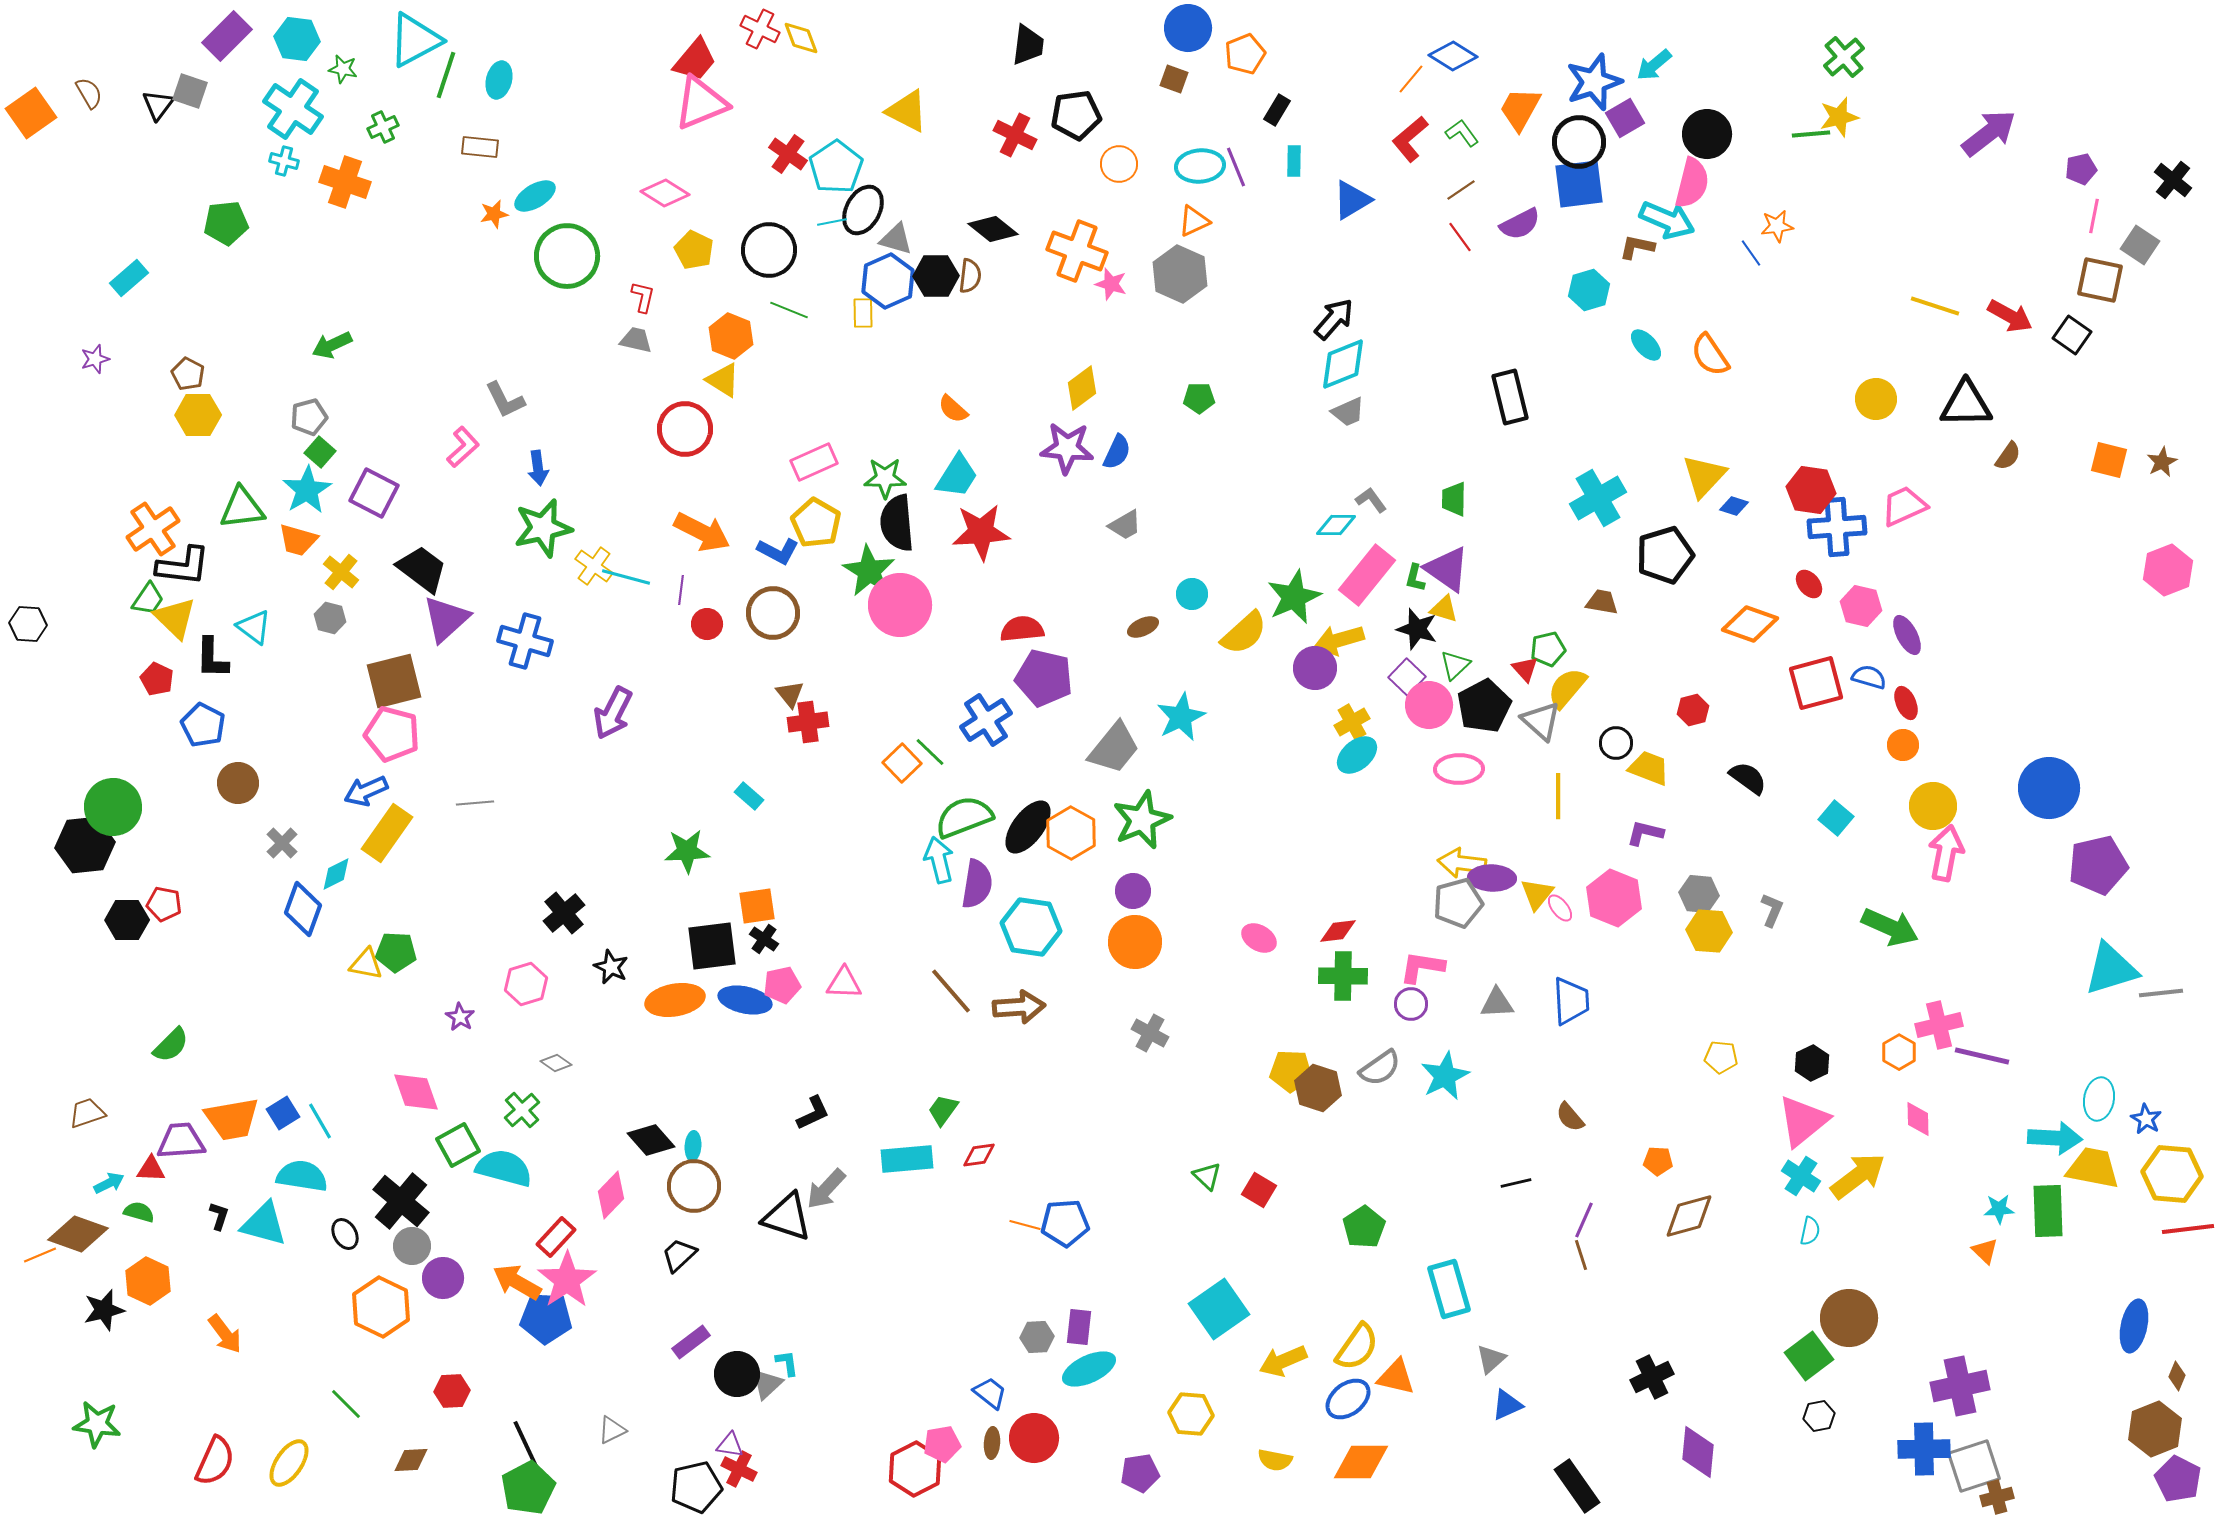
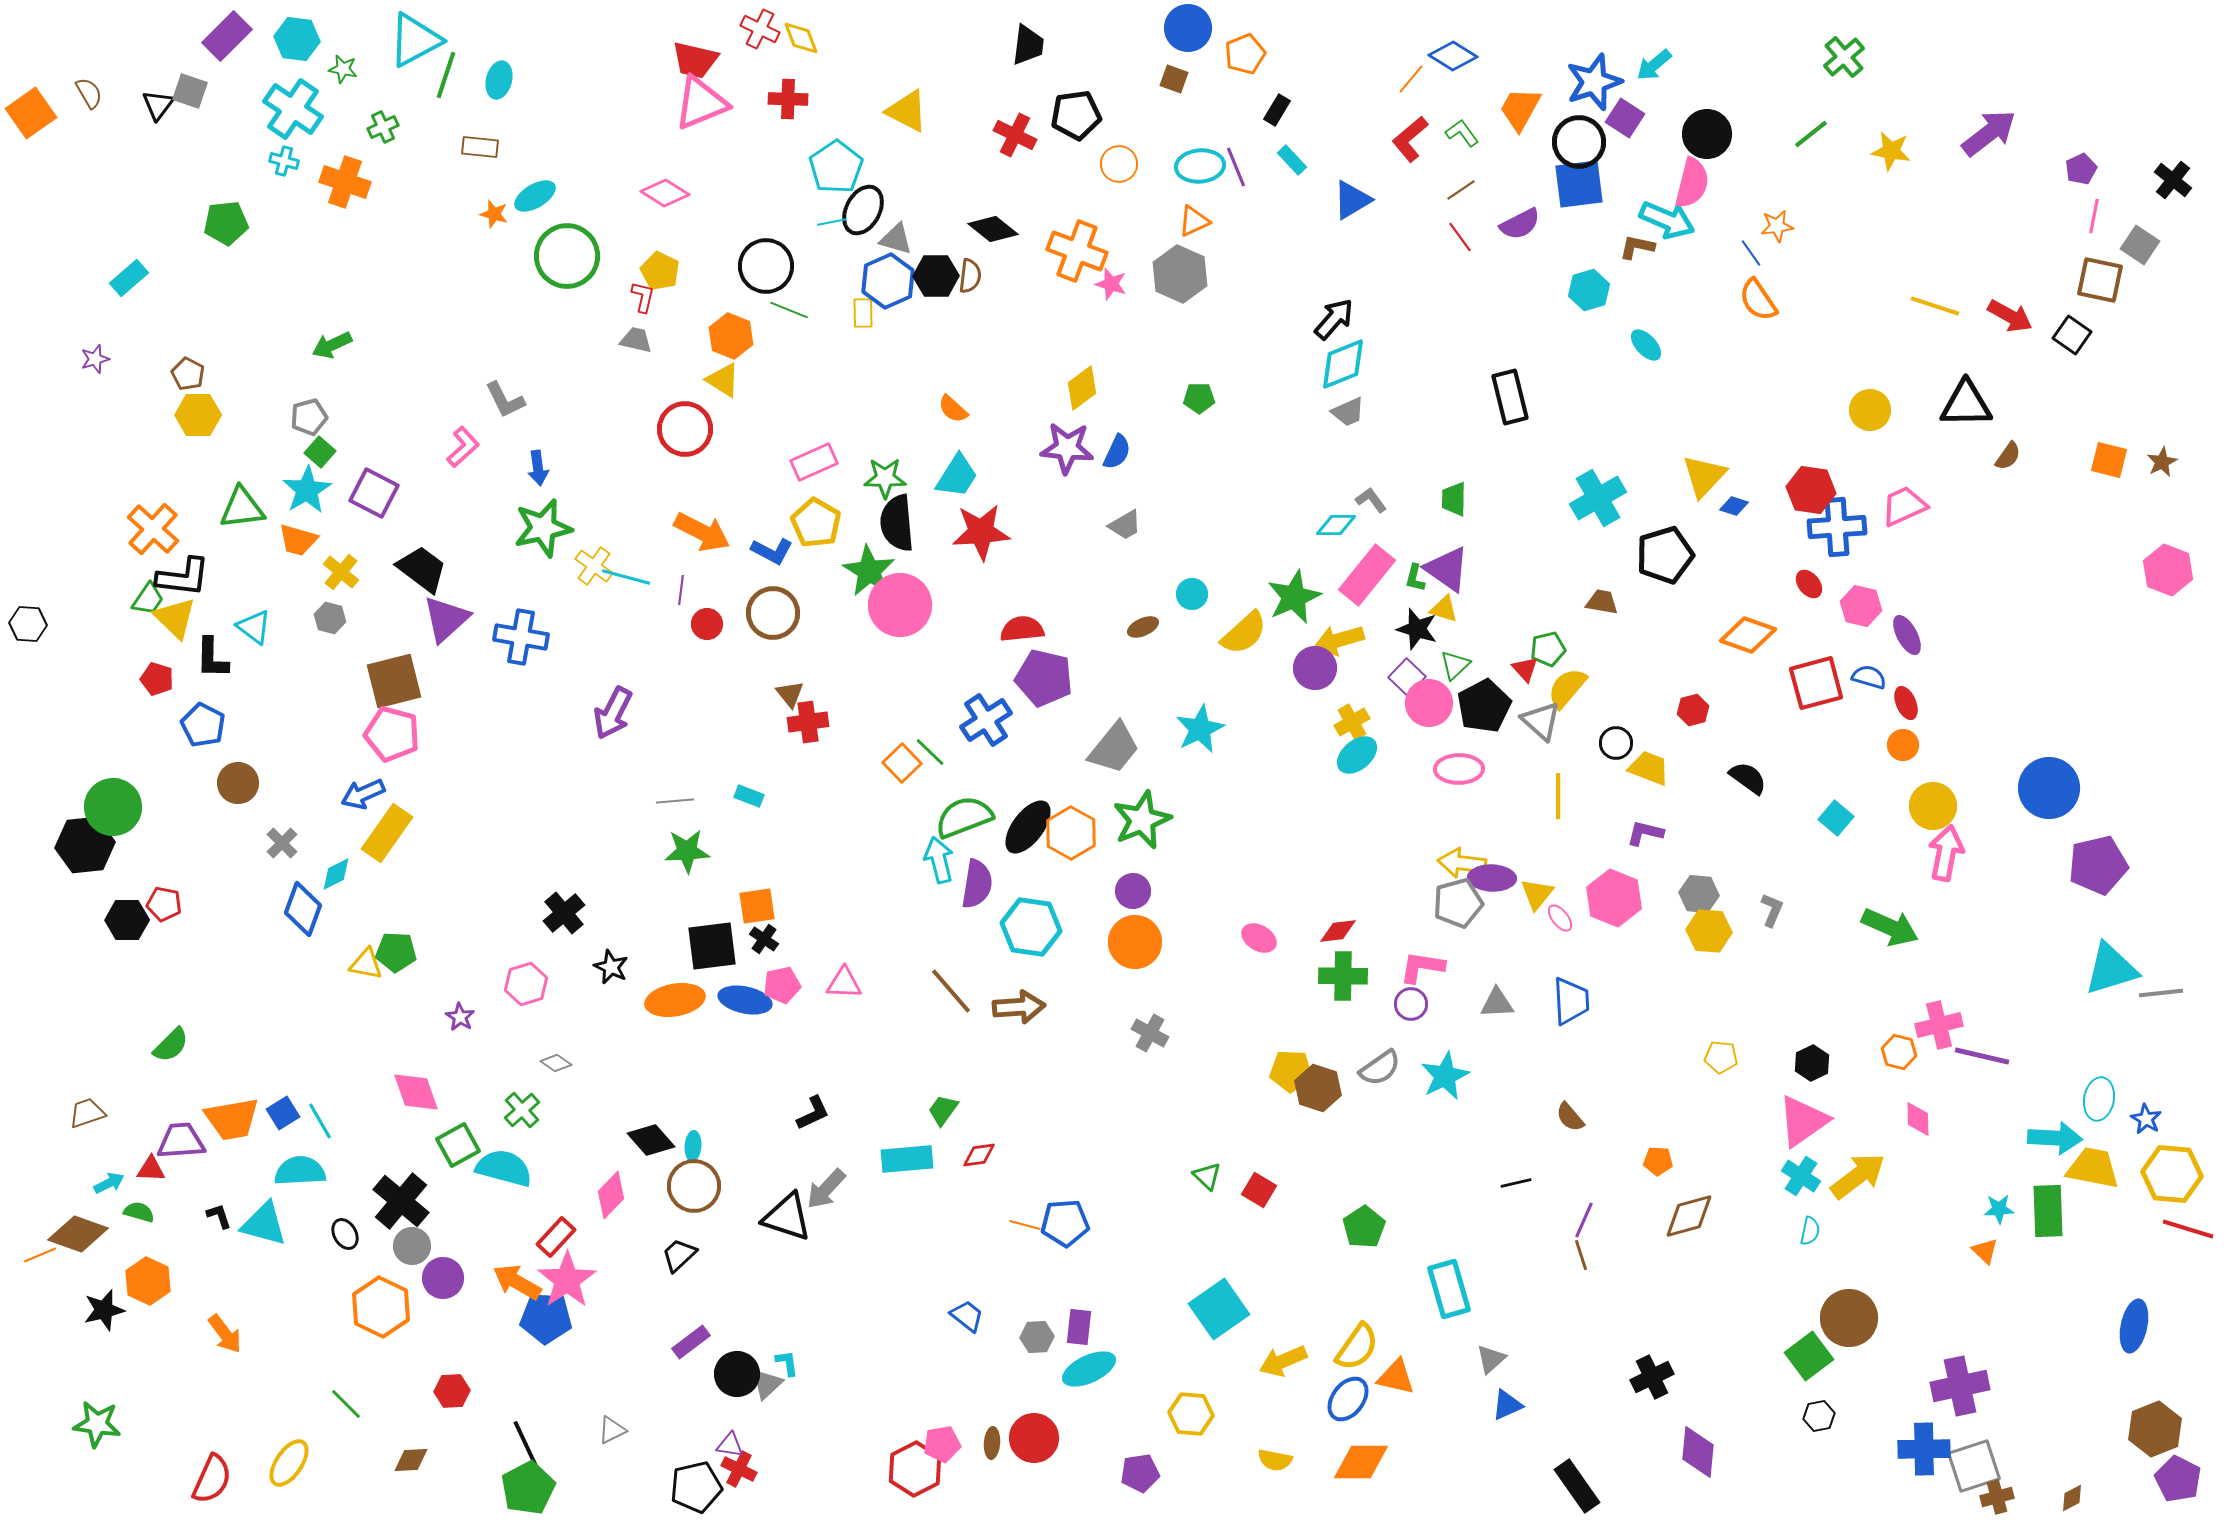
red trapezoid at (695, 60): rotated 63 degrees clockwise
yellow star at (1839, 117): moved 52 px right, 34 px down; rotated 24 degrees clockwise
purple square at (1625, 118): rotated 27 degrees counterclockwise
green line at (1811, 134): rotated 33 degrees counterclockwise
red cross at (788, 154): moved 55 px up; rotated 33 degrees counterclockwise
cyan rectangle at (1294, 161): moved 2 px left, 1 px up; rotated 44 degrees counterclockwise
purple pentagon at (2081, 169): rotated 12 degrees counterclockwise
orange star at (494, 214): rotated 28 degrees clockwise
yellow pentagon at (694, 250): moved 34 px left, 21 px down
black circle at (769, 250): moved 3 px left, 16 px down
orange semicircle at (1710, 355): moved 48 px right, 55 px up
yellow circle at (1876, 399): moved 6 px left, 11 px down
orange cross at (153, 529): rotated 14 degrees counterclockwise
blue L-shape at (778, 551): moved 6 px left
black L-shape at (183, 566): moved 11 px down
pink hexagon at (2168, 570): rotated 18 degrees counterclockwise
orange diamond at (1750, 624): moved 2 px left, 11 px down
blue cross at (525, 641): moved 4 px left, 4 px up; rotated 6 degrees counterclockwise
red pentagon at (157, 679): rotated 8 degrees counterclockwise
pink circle at (1429, 705): moved 2 px up
cyan star at (1181, 717): moved 19 px right, 12 px down
blue arrow at (366, 791): moved 3 px left, 3 px down
cyan rectangle at (749, 796): rotated 20 degrees counterclockwise
gray line at (475, 803): moved 200 px right, 2 px up
pink ellipse at (1560, 908): moved 10 px down
orange hexagon at (1899, 1052): rotated 16 degrees counterclockwise
pink triangle at (1803, 1121): rotated 4 degrees clockwise
cyan semicircle at (302, 1176): moved 2 px left, 5 px up; rotated 12 degrees counterclockwise
black L-shape at (219, 1216): rotated 36 degrees counterclockwise
red line at (2188, 1229): rotated 24 degrees clockwise
brown diamond at (2177, 1376): moved 105 px left, 122 px down; rotated 40 degrees clockwise
blue trapezoid at (990, 1393): moved 23 px left, 77 px up
blue ellipse at (1348, 1399): rotated 15 degrees counterclockwise
red semicircle at (215, 1461): moved 3 px left, 18 px down
